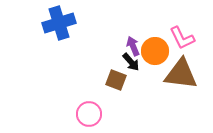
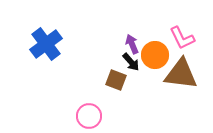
blue cross: moved 13 px left, 21 px down; rotated 20 degrees counterclockwise
purple arrow: moved 1 px left, 2 px up
orange circle: moved 4 px down
pink circle: moved 2 px down
